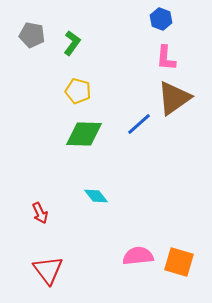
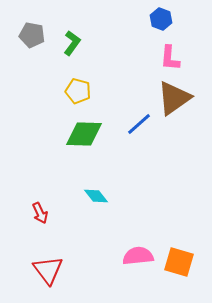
pink L-shape: moved 4 px right
